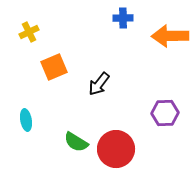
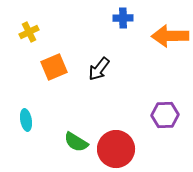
black arrow: moved 15 px up
purple hexagon: moved 2 px down
